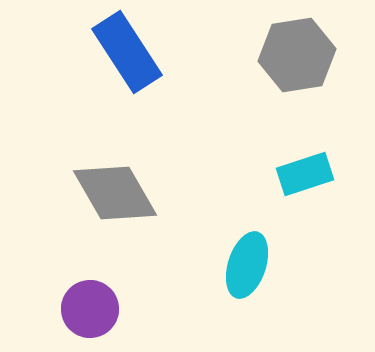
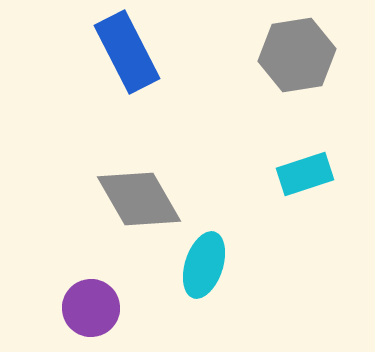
blue rectangle: rotated 6 degrees clockwise
gray diamond: moved 24 px right, 6 px down
cyan ellipse: moved 43 px left
purple circle: moved 1 px right, 1 px up
